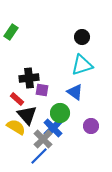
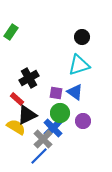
cyan triangle: moved 3 px left
black cross: rotated 24 degrees counterclockwise
purple square: moved 14 px right, 3 px down
black triangle: rotated 45 degrees clockwise
purple circle: moved 8 px left, 5 px up
